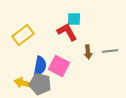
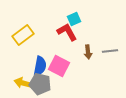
cyan square: rotated 24 degrees counterclockwise
